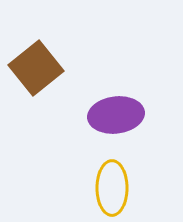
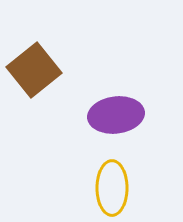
brown square: moved 2 px left, 2 px down
